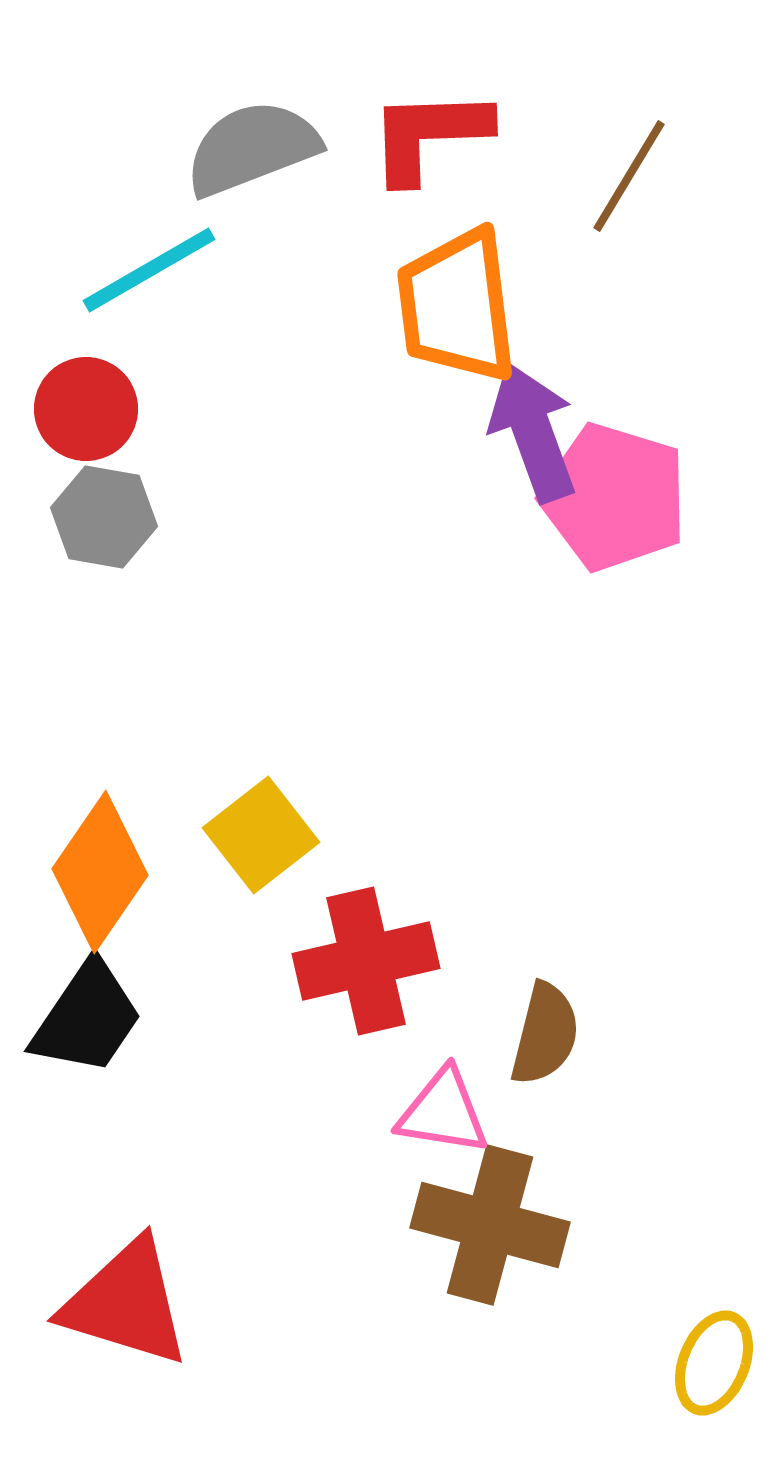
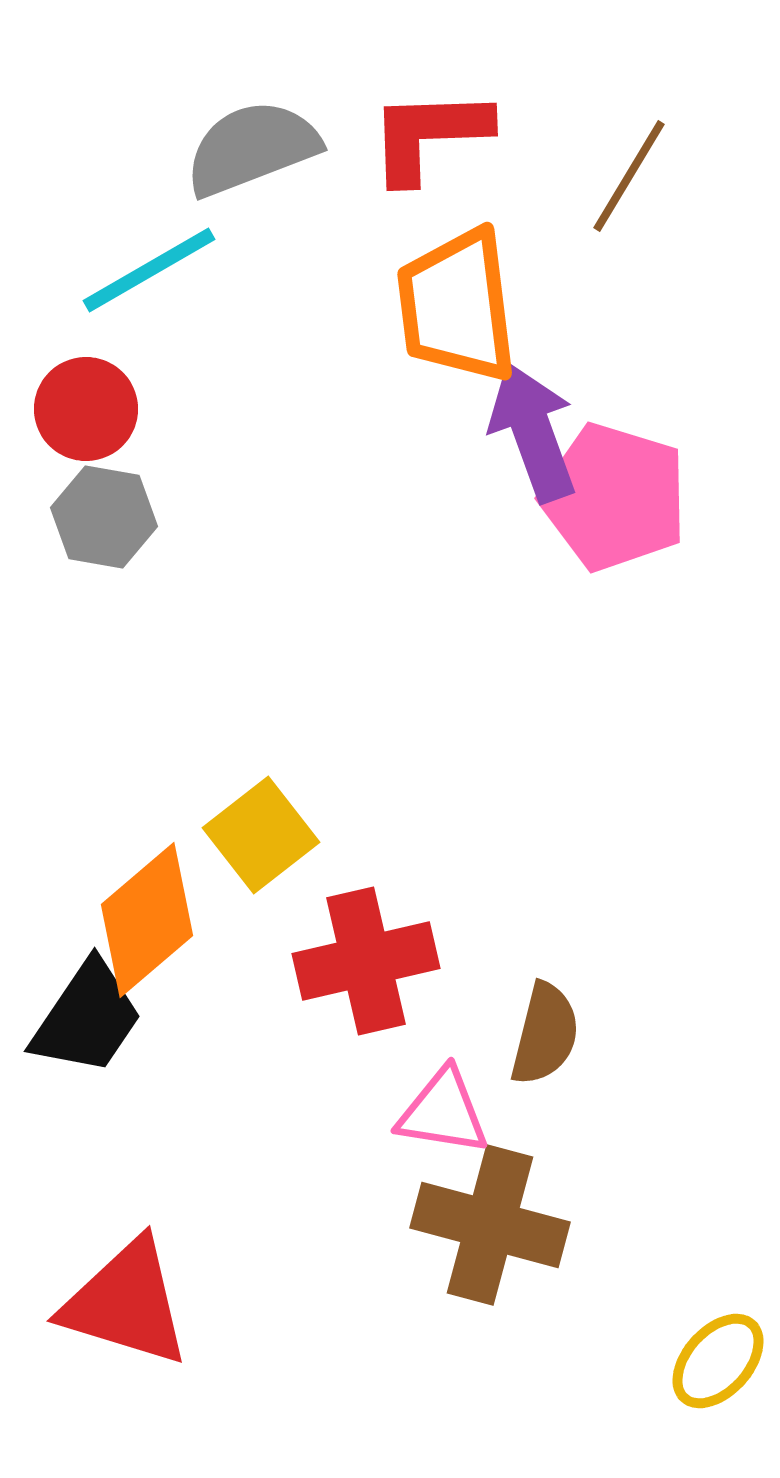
orange diamond: moved 47 px right, 48 px down; rotated 15 degrees clockwise
yellow ellipse: moved 4 px right, 2 px up; rotated 20 degrees clockwise
